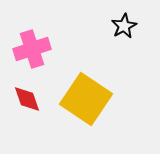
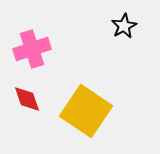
yellow square: moved 12 px down
